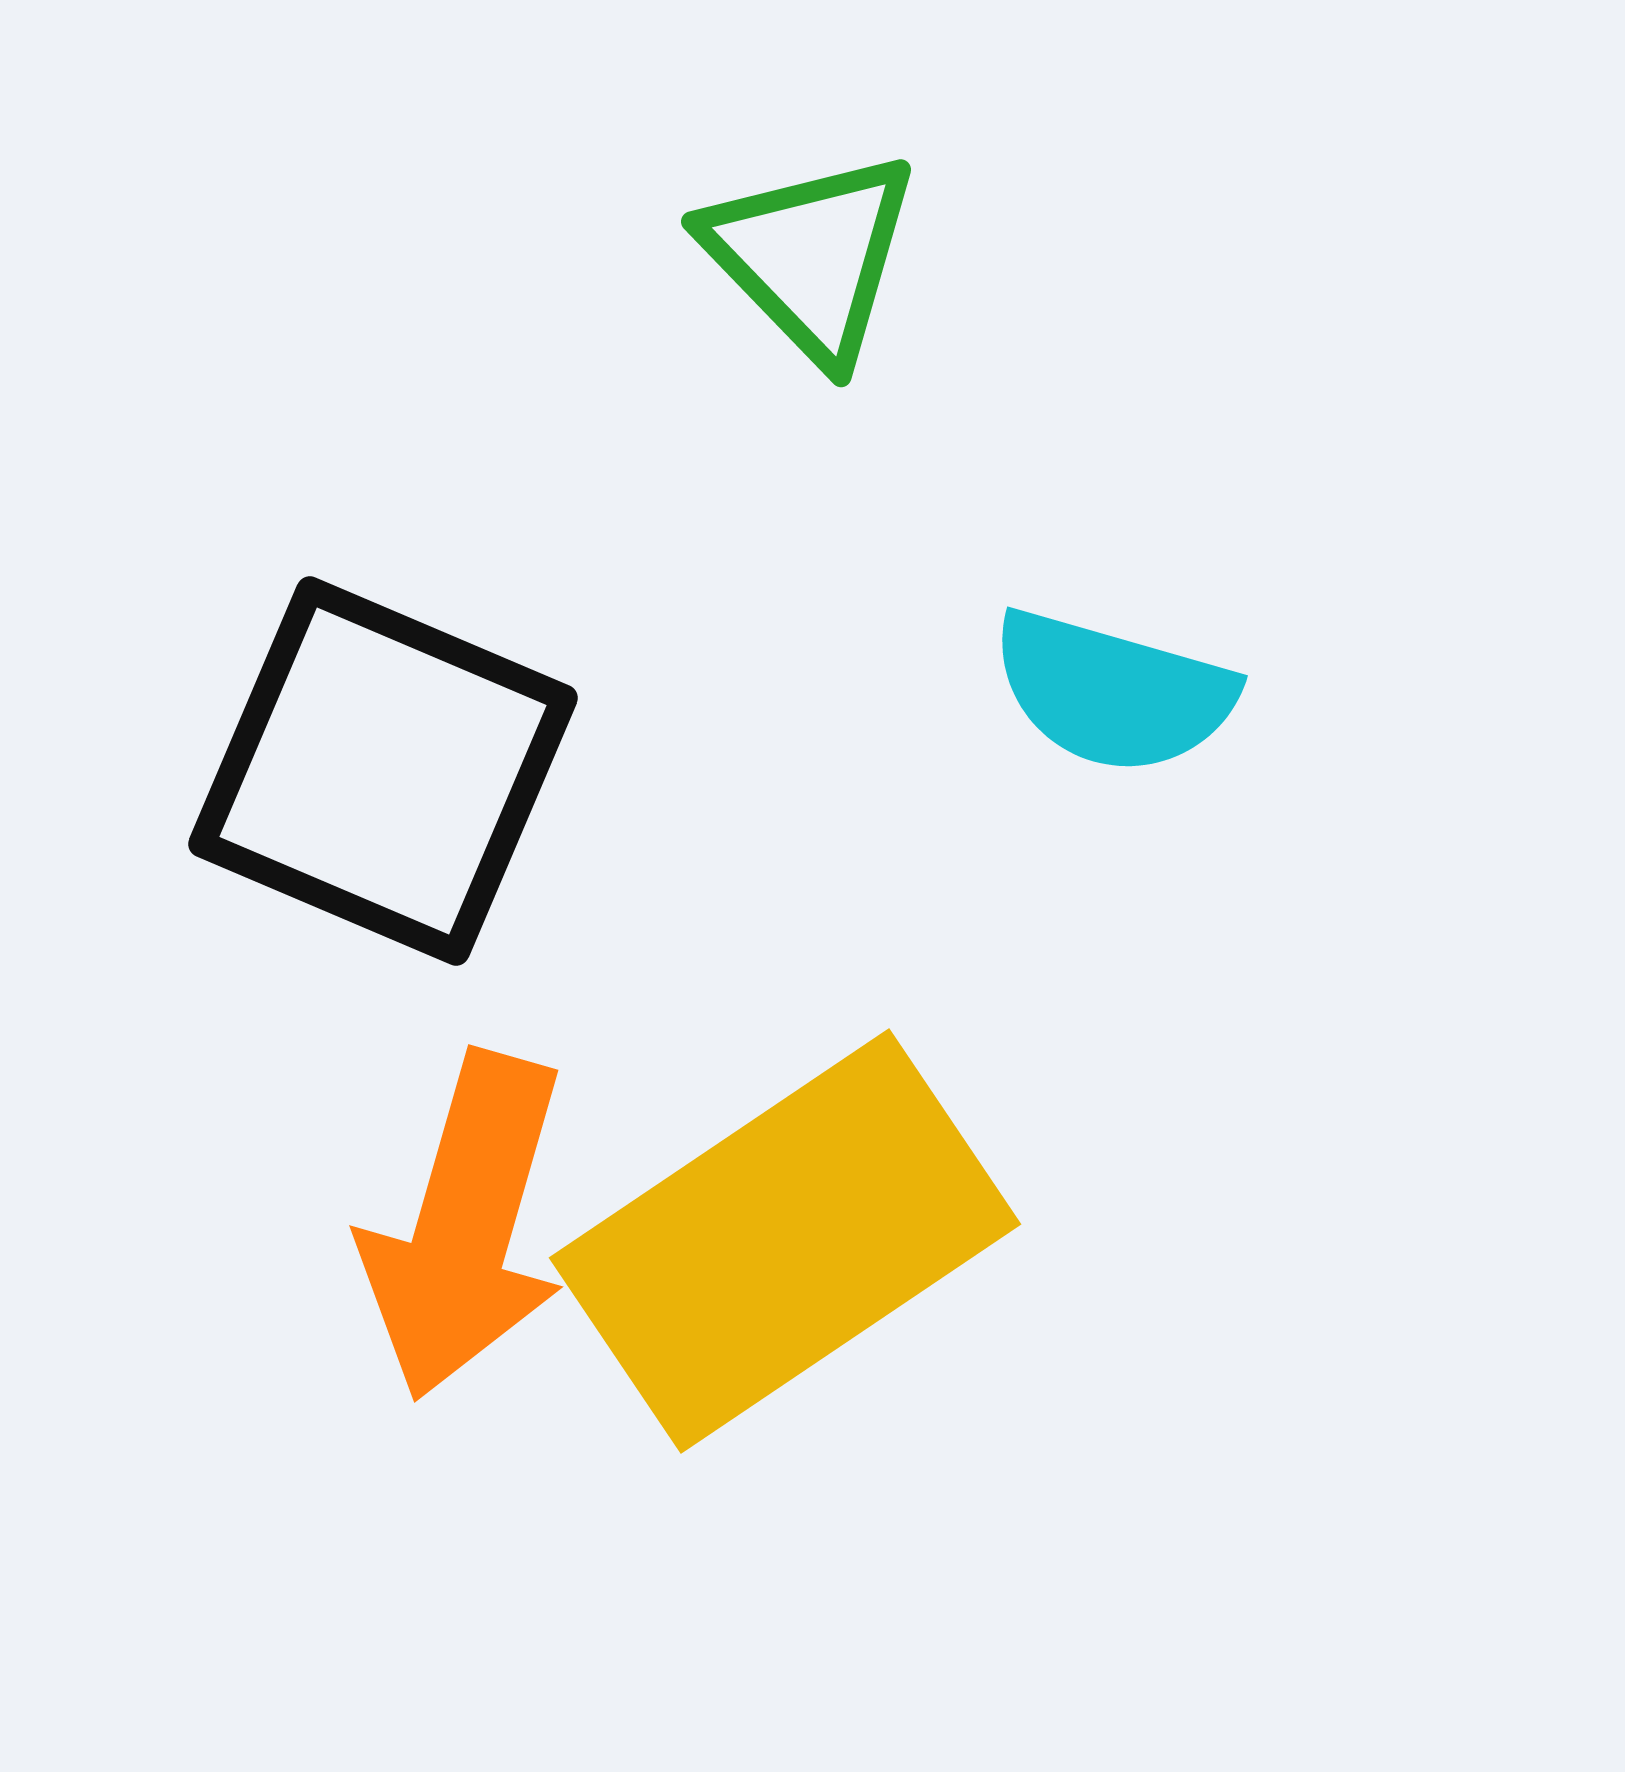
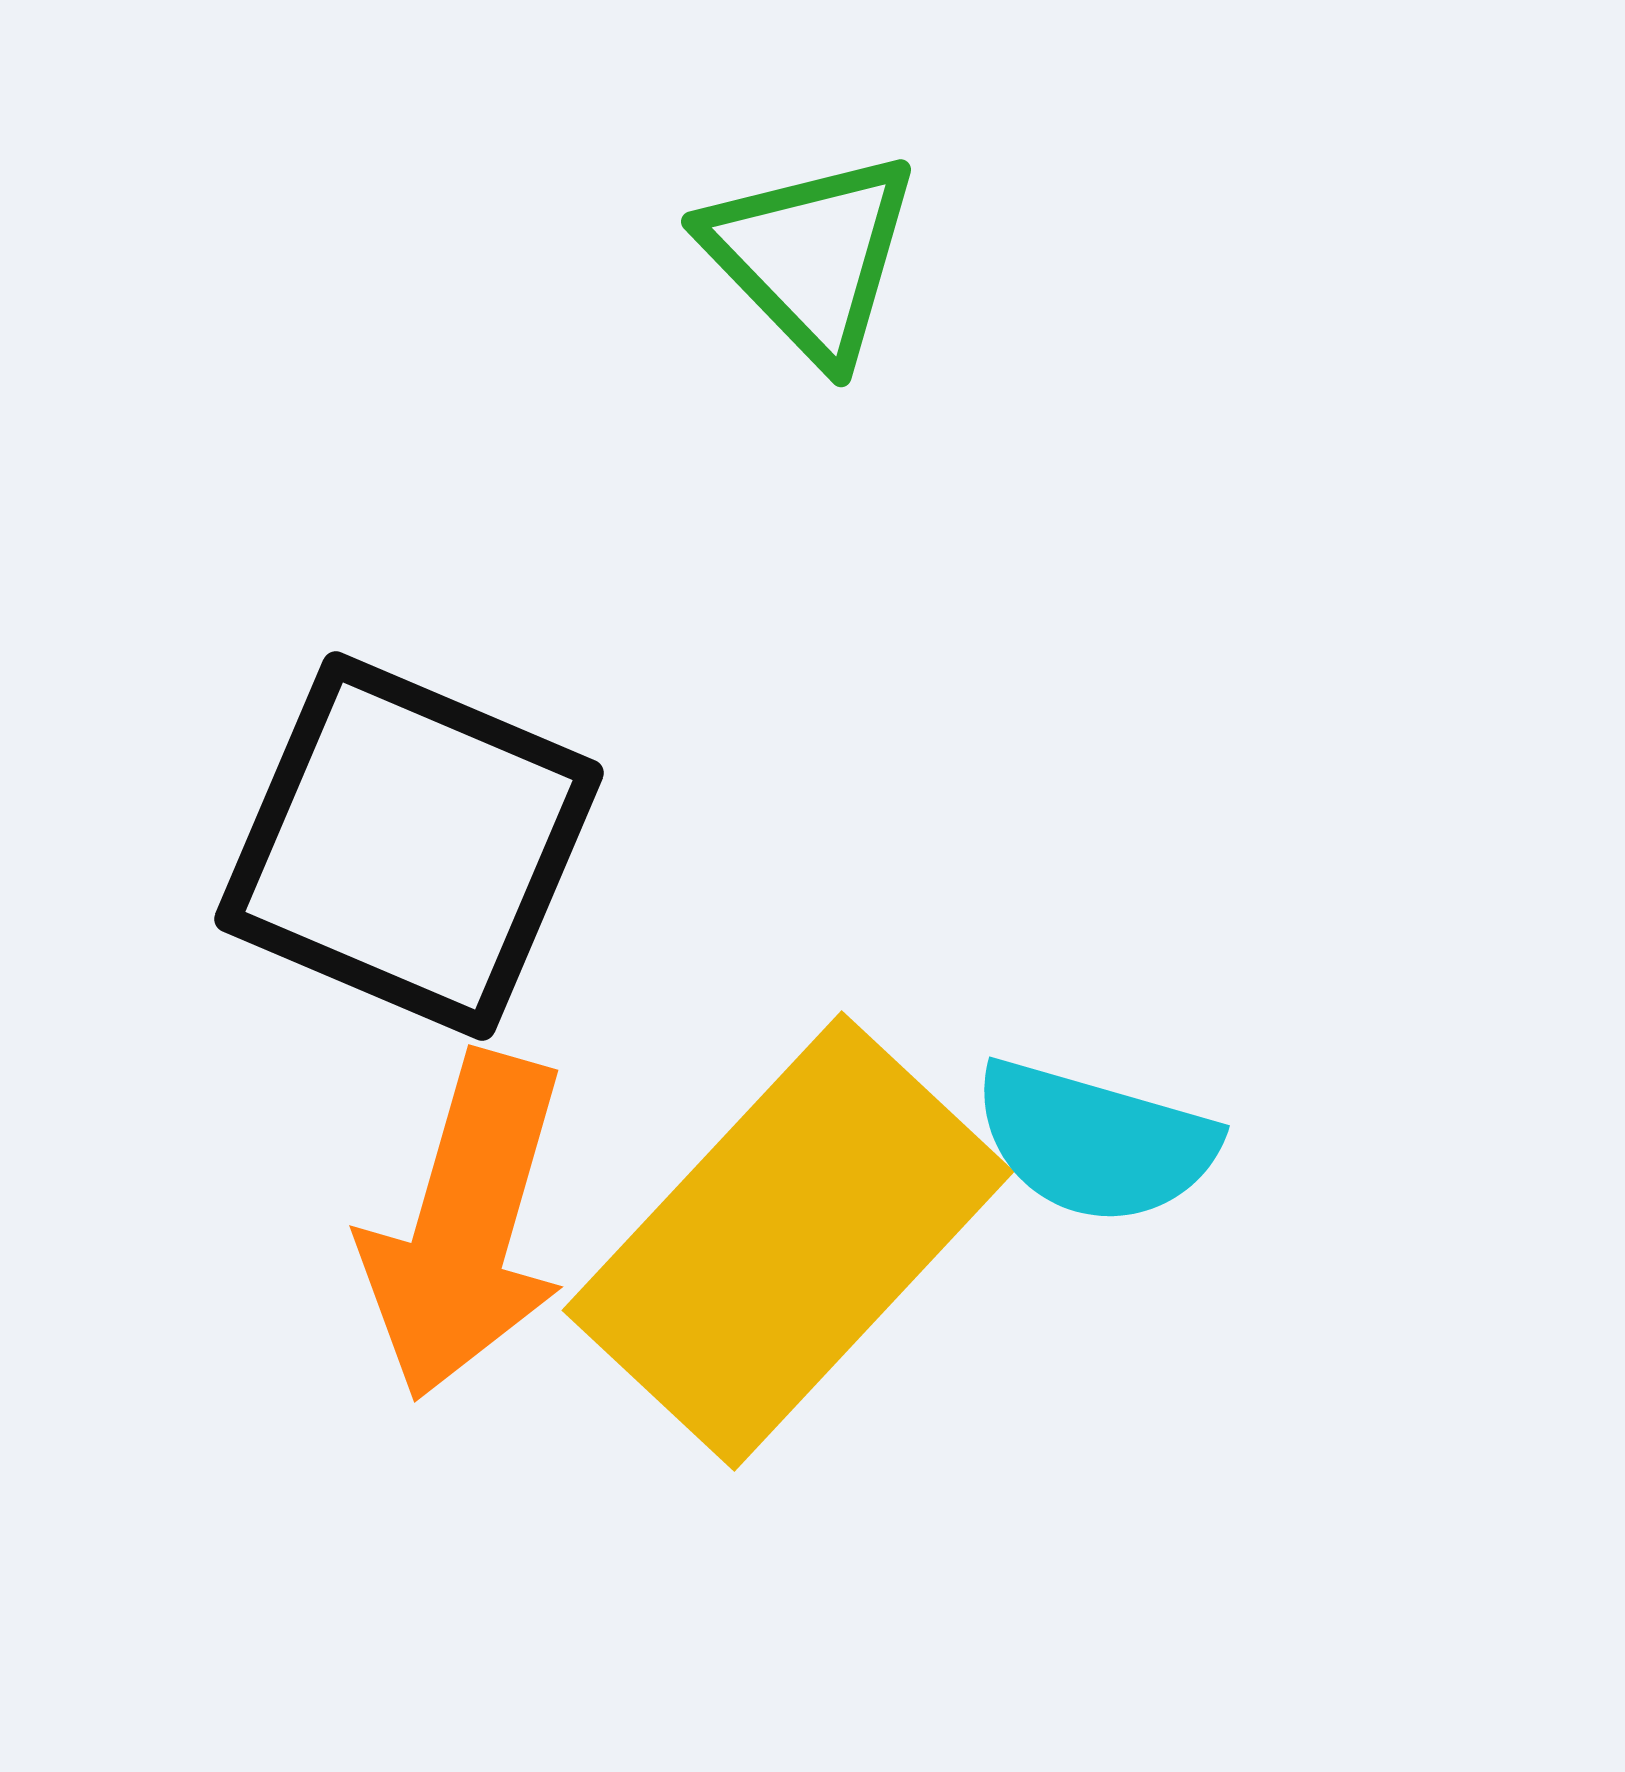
cyan semicircle: moved 18 px left, 450 px down
black square: moved 26 px right, 75 px down
yellow rectangle: moved 3 px right; rotated 13 degrees counterclockwise
